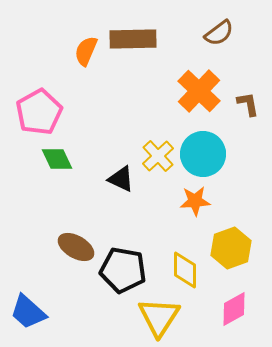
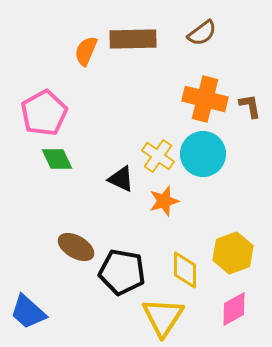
brown semicircle: moved 17 px left
orange cross: moved 6 px right, 8 px down; rotated 30 degrees counterclockwise
brown L-shape: moved 2 px right, 2 px down
pink pentagon: moved 5 px right, 1 px down
yellow cross: rotated 12 degrees counterclockwise
orange star: moved 31 px left; rotated 12 degrees counterclockwise
yellow hexagon: moved 2 px right, 5 px down
black pentagon: moved 1 px left, 2 px down
yellow triangle: moved 4 px right
